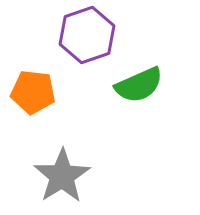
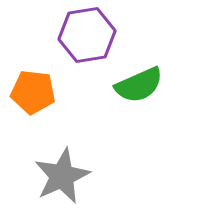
purple hexagon: rotated 10 degrees clockwise
gray star: rotated 8 degrees clockwise
